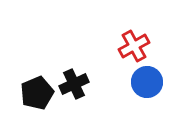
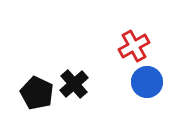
black cross: rotated 16 degrees counterclockwise
black pentagon: rotated 24 degrees counterclockwise
